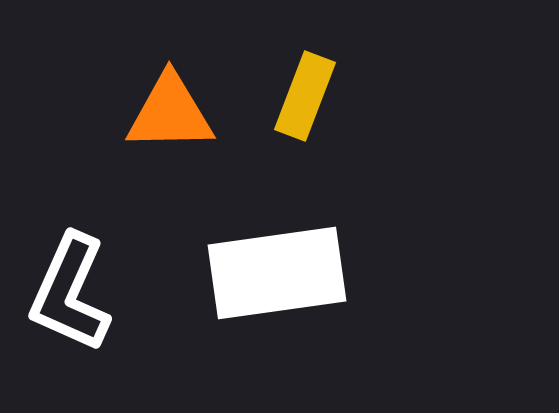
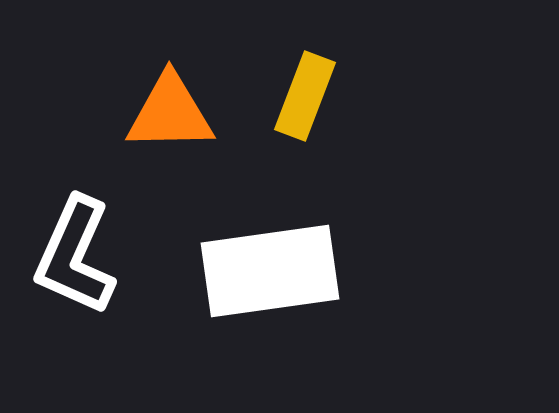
white rectangle: moved 7 px left, 2 px up
white L-shape: moved 5 px right, 37 px up
